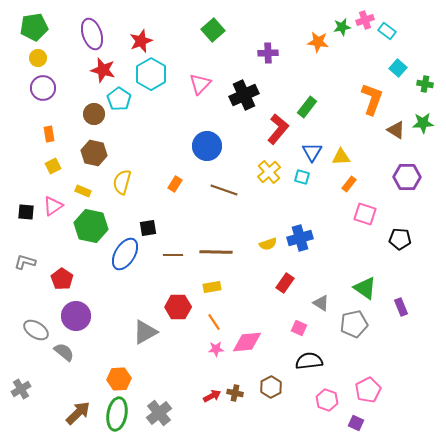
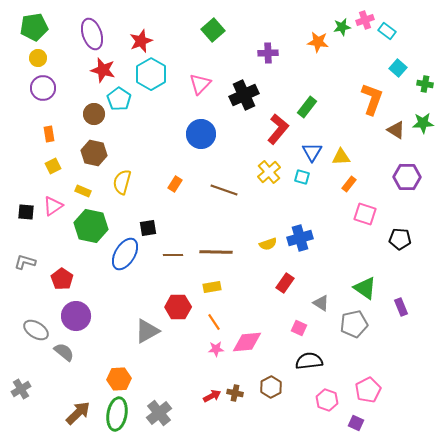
blue circle at (207, 146): moved 6 px left, 12 px up
gray triangle at (145, 332): moved 2 px right, 1 px up
